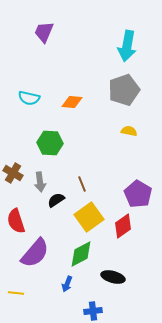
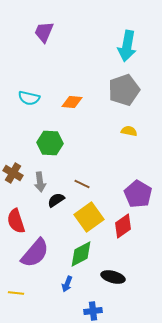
brown line: rotated 42 degrees counterclockwise
